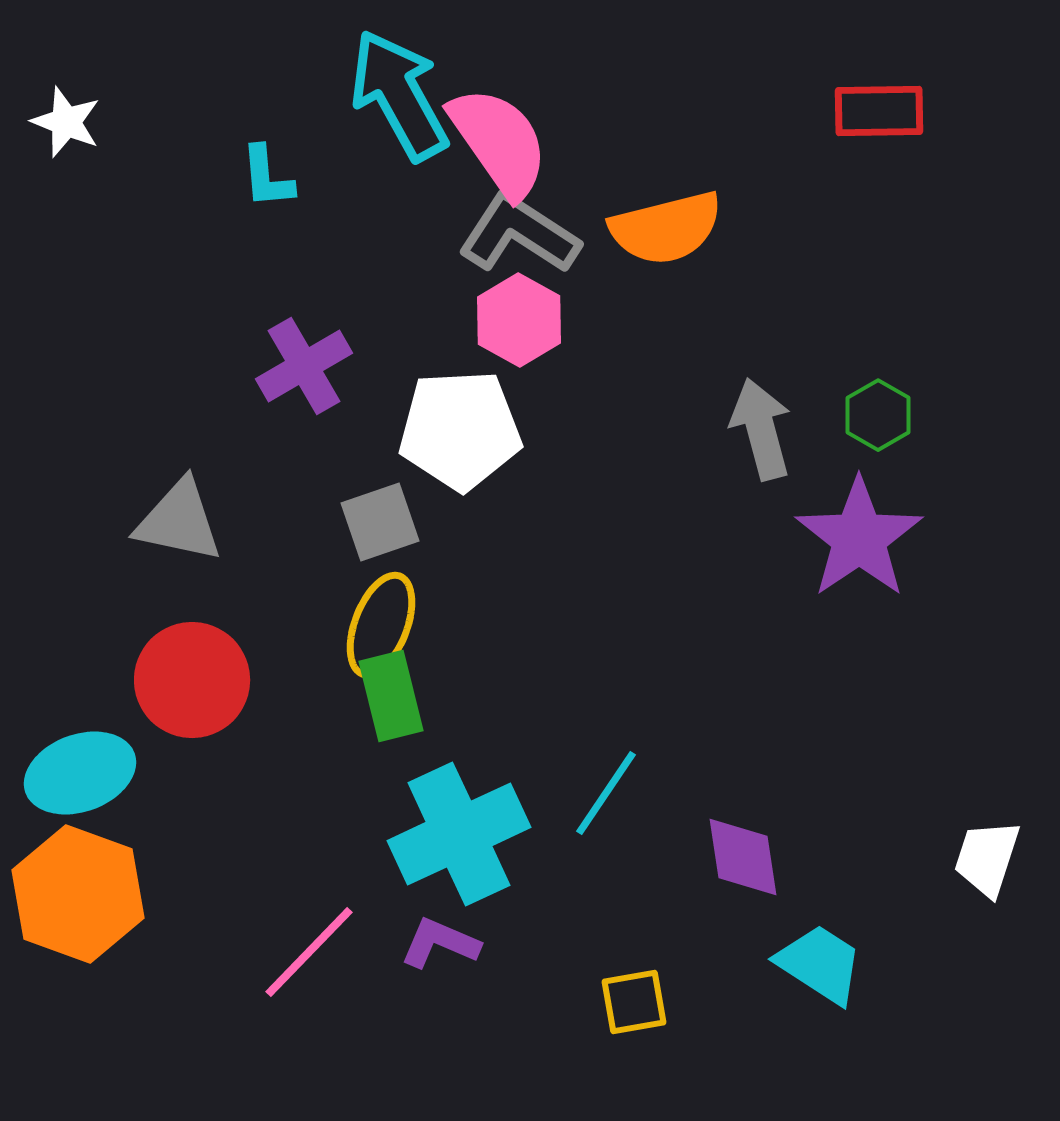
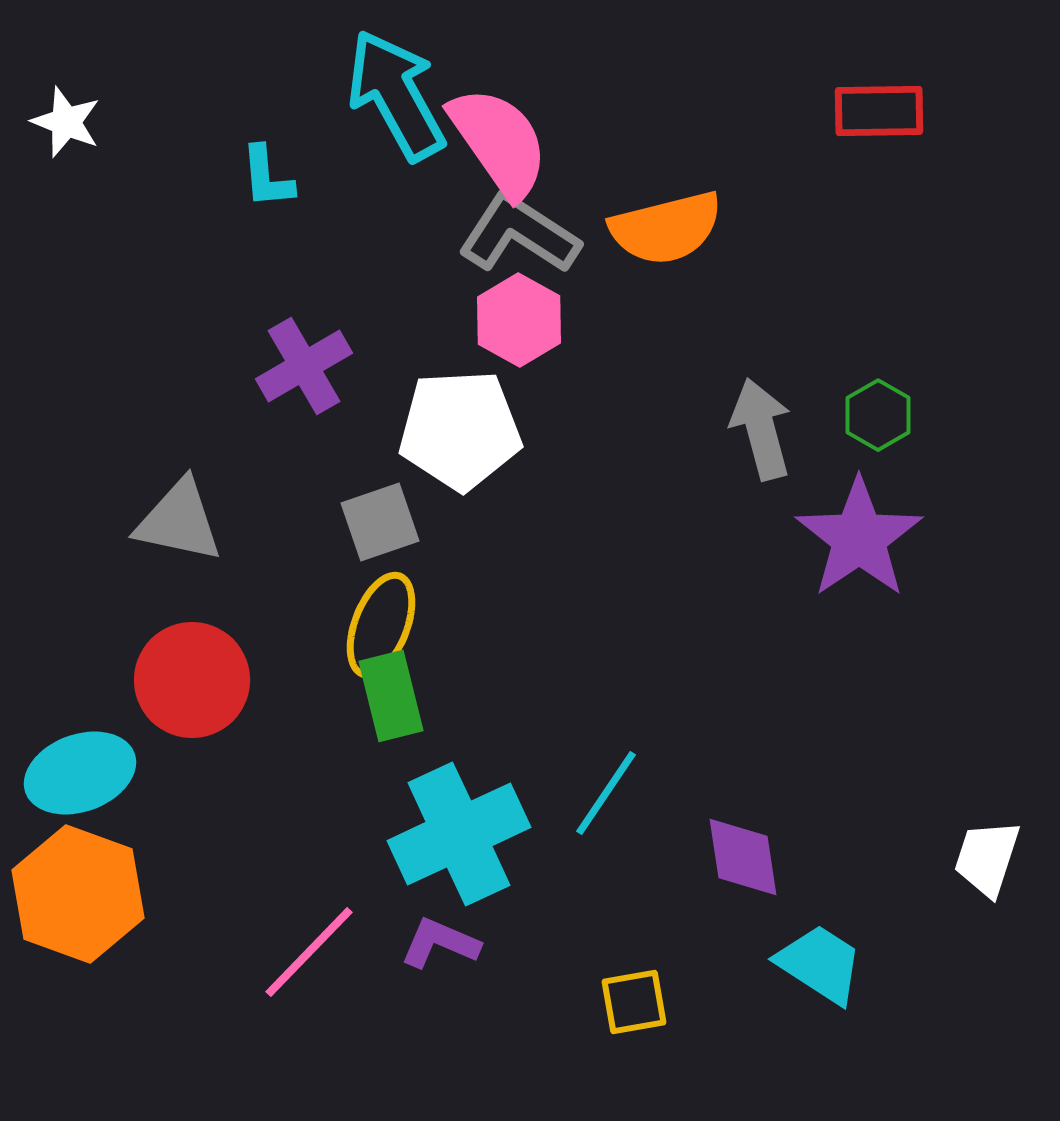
cyan arrow: moved 3 px left
